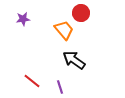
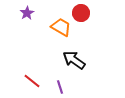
purple star: moved 4 px right, 6 px up; rotated 24 degrees counterclockwise
orange trapezoid: moved 3 px left, 3 px up; rotated 20 degrees counterclockwise
